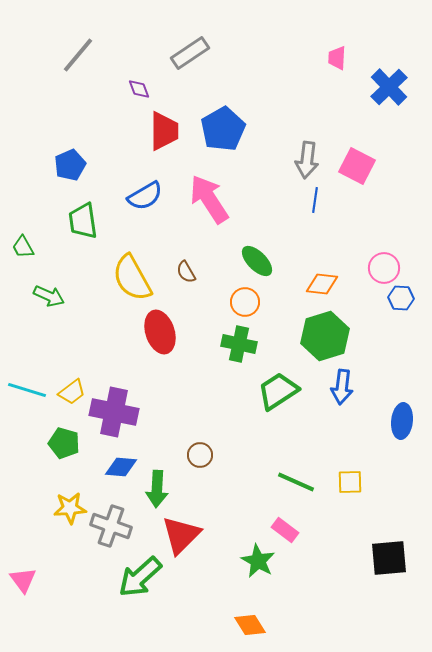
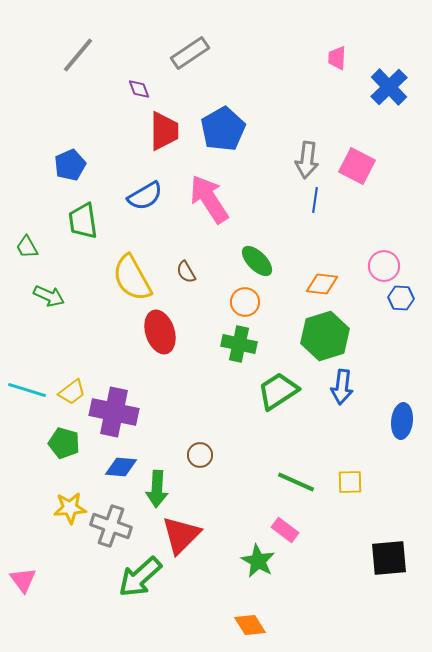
green trapezoid at (23, 247): moved 4 px right
pink circle at (384, 268): moved 2 px up
